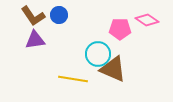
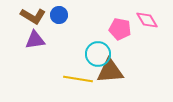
brown L-shape: rotated 25 degrees counterclockwise
pink diamond: rotated 25 degrees clockwise
pink pentagon: rotated 10 degrees clockwise
brown triangle: moved 3 px left, 2 px down; rotated 28 degrees counterclockwise
yellow line: moved 5 px right
